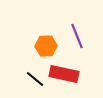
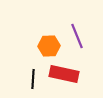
orange hexagon: moved 3 px right
black line: moved 2 px left; rotated 54 degrees clockwise
